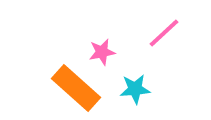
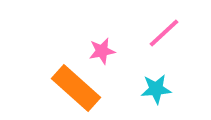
pink star: moved 1 px up
cyan star: moved 21 px right
